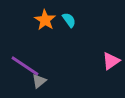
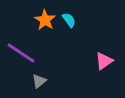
pink triangle: moved 7 px left
purple line: moved 4 px left, 13 px up
